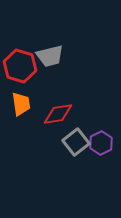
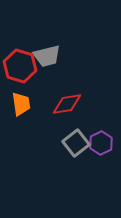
gray trapezoid: moved 3 px left
red diamond: moved 9 px right, 10 px up
gray square: moved 1 px down
